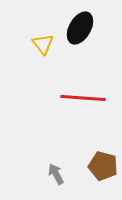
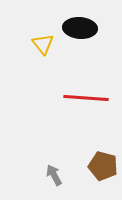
black ellipse: rotated 64 degrees clockwise
red line: moved 3 px right
gray arrow: moved 2 px left, 1 px down
